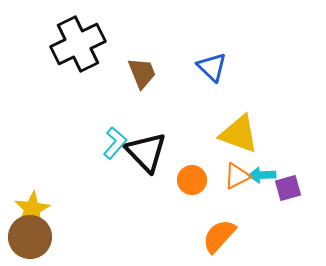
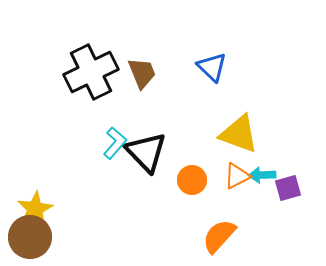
black cross: moved 13 px right, 28 px down
yellow star: moved 3 px right
